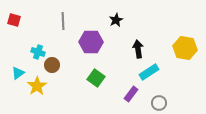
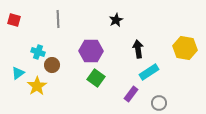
gray line: moved 5 px left, 2 px up
purple hexagon: moved 9 px down
